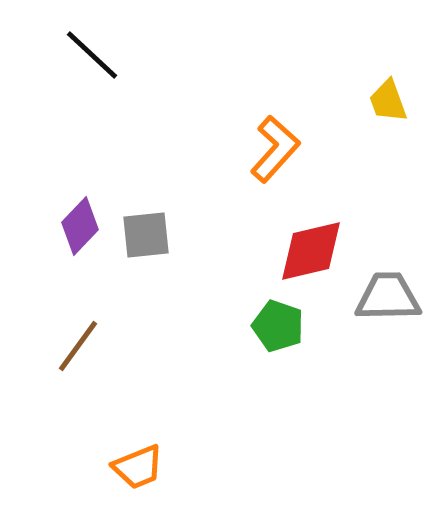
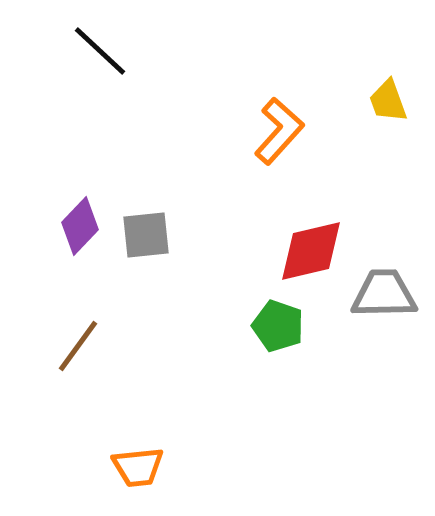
black line: moved 8 px right, 4 px up
orange L-shape: moved 4 px right, 18 px up
gray trapezoid: moved 4 px left, 3 px up
orange trapezoid: rotated 16 degrees clockwise
